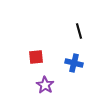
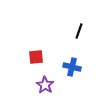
black line: rotated 35 degrees clockwise
blue cross: moved 2 px left, 4 px down
